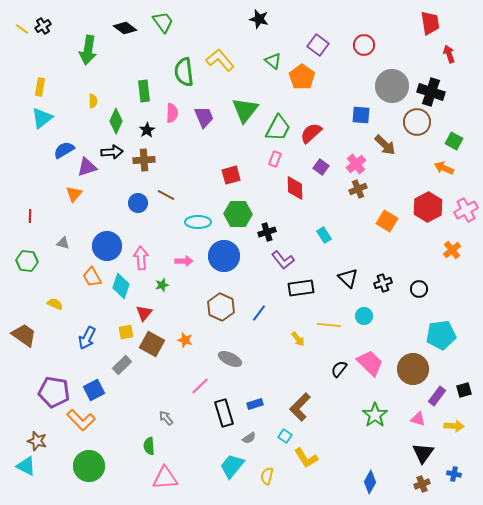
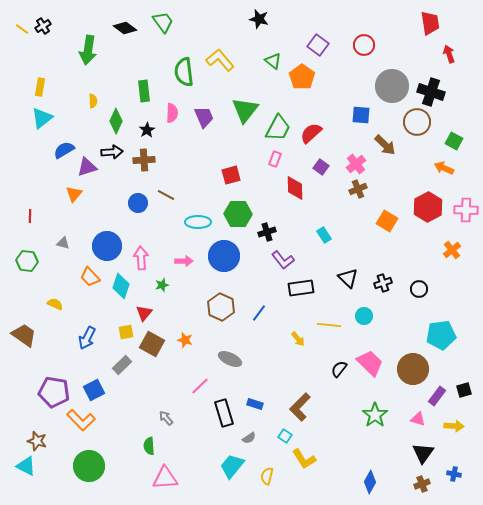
pink cross at (466, 210): rotated 30 degrees clockwise
orange trapezoid at (92, 277): moved 2 px left; rotated 15 degrees counterclockwise
blue rectangle at (255, 404): rotated 35 degrees clockwise
yellow L-shape at (306, 458): moved 2 px left, 1 px down
